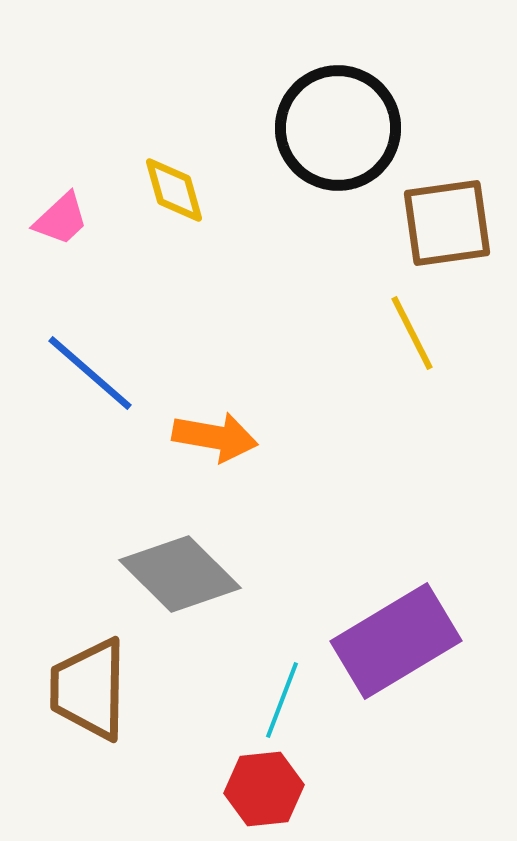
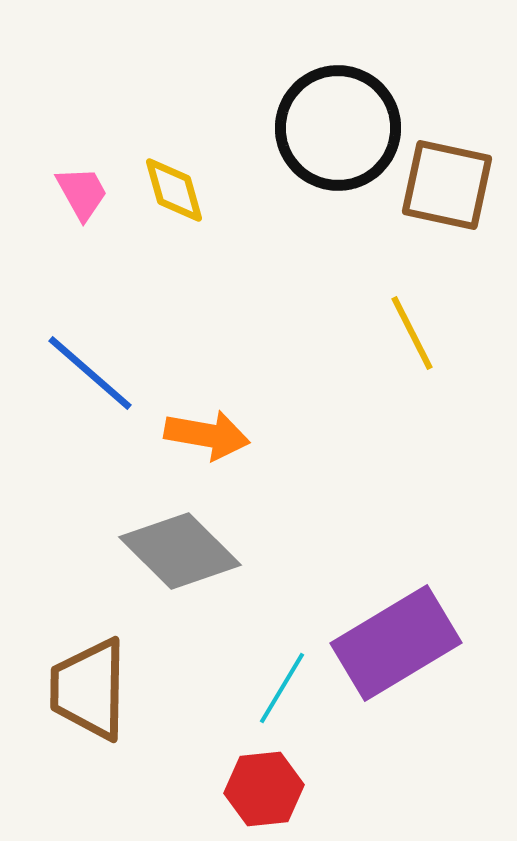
pink trapezoid: moved 21 px right, 26 px up; rotated 76 degrees counterclockwise
brown square: moved 38 px up; rotated 20 degrees clockwise
orange arrow: moved 8 px left, 2 px up
gray diamond: moved 23 px up
purple rectangle: moved 2 px down
cyan line: moved 12 px up; rotated 10 degrees clockwise
